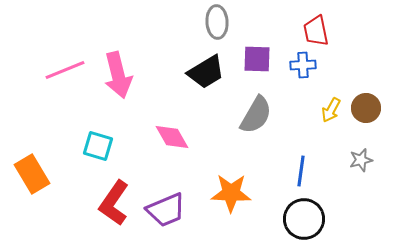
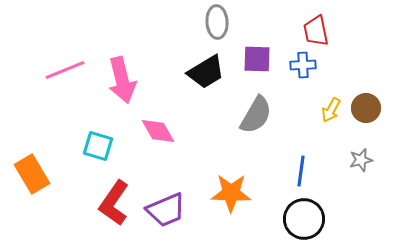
pink arrow: moved 4 px right, 5 px down
pink diamond: moved 14 px left, 6 px up
